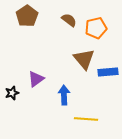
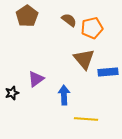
orange pentagon: moved 4 px left
